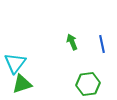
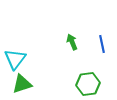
cyan triangle: moved 4 px up
